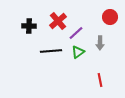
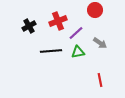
red circle: moved 15 px left, 7 px up
red cross: rotated 18 degrees clockwise
black cross: rotated 32 degrees counterclockwise
gray arrow: rotated 56 degrees counterclockwise
green triangle: rotated 24 degrees clockwise
